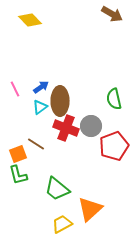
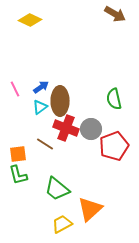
brown arrow: moved 3 px right
yellow diamond: rotated 20 degrees counterclockwise
gray circle: moved 3 px down
brown line: moved 9 px right
orange square: rotated 12 degrees clockwise
